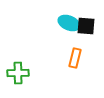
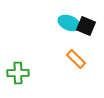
black square: rotated 18 degrees clockwise
orange rectangle: moved 1 px right, 1 px down; rotated 60 degrees counterclockwise
